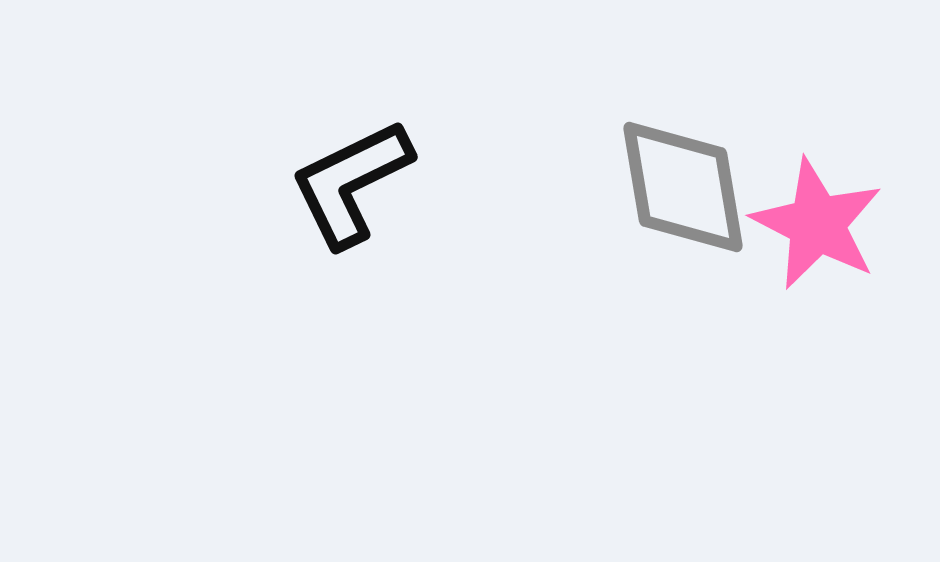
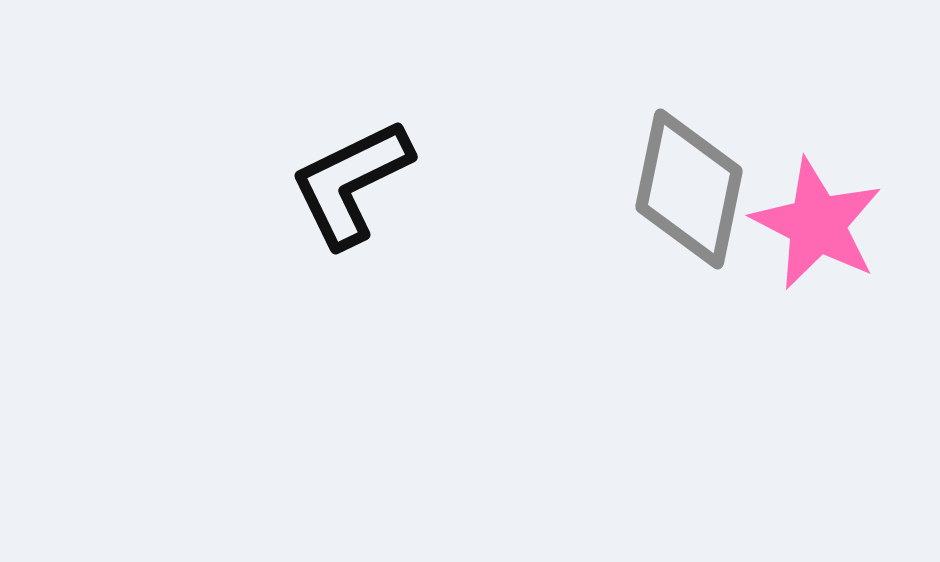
gray diamond: moved 6 px right, 2 px down; rotated 21 degrees clockwise
